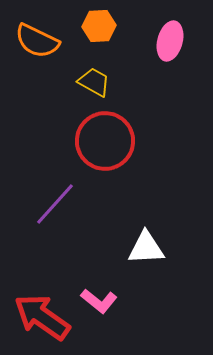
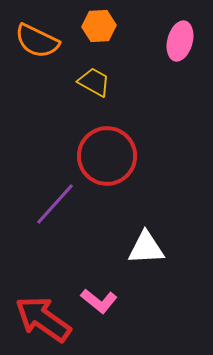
pink ellipse: moved 10 px right
red circle: moved 2 px right, 15 px down
red arrow: moved 1 px right, 2 px down
